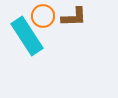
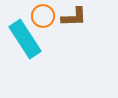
cyan rectangle: moved 2 px left, 3 px down
